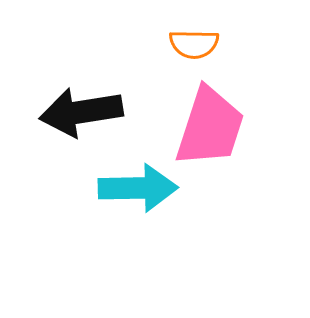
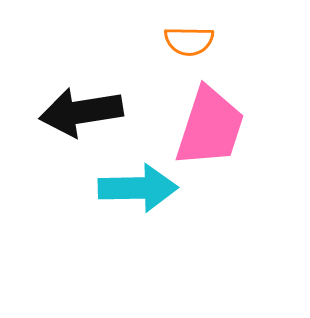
orange semicircle: moved 5 px left, 3 px up
